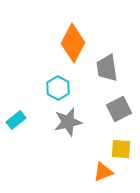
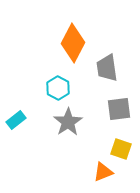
gray square: rotated 20 degrees clockwise
gray star: rotated 20 degrees counterclockwise
yellow square: rotated 15 degrees clockwise
